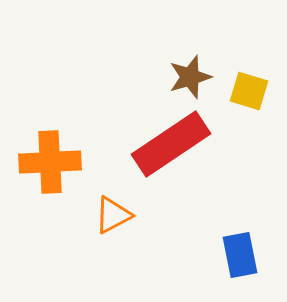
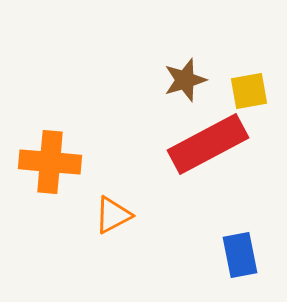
brown star: moved 5 px left, 3 px down
yellow square: rotated 27 degrees counterclockwise
red rectangle: moved 37 px right; rotated 6 degrees clockwise
orange cross: rotated 8 degrees clockwise
